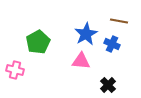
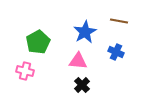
blue star: moved 1 px left, 2 px up
blue cross: moved 4 px right, 8 px down
pink triangle: moved 3 px left
pink cross: moved 10 px right, 1 px down
black cross: moved 26 px left
